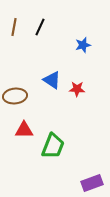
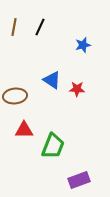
purple rectangle: moved 13 px left, 3 px up
